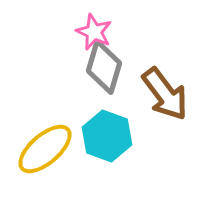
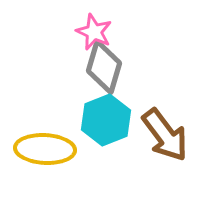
brown arrow: moved 41 px down
cyan hexagon: moved 1 px left, 16 px up; rotated 18 degrees clockwise
yellow ellipse: rotated 44 degrees clockwise
